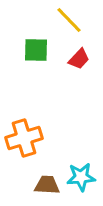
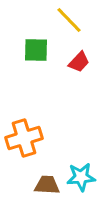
red trapezoid: moved 3 px down
